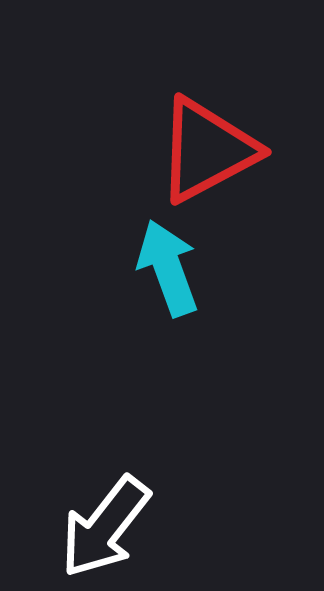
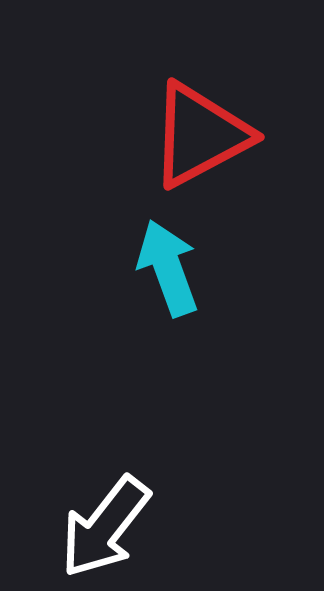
red triangle: moved 7 px left, 15 px up
